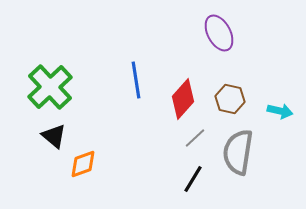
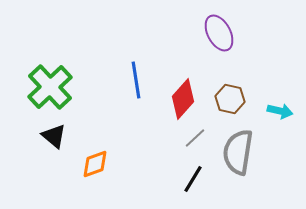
orange diamond: moved 12 px right
